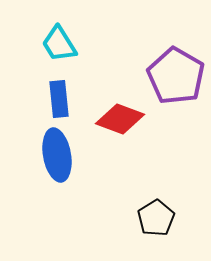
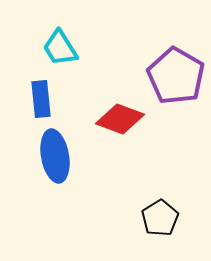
cyan trapezoid: moved 1 px right, 4 px down
blue rectangle: moved 18 px left
blue ellipse: moved 2 px left, 1 px down
black pentagon: moved 4 px right
